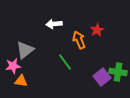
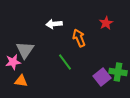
red star: moved 9 px right, 7 px up
orange arrow: moved 2 px up
gray triangle: rotated 18 degrees counterclockwise
pink star: moved 4 px up
